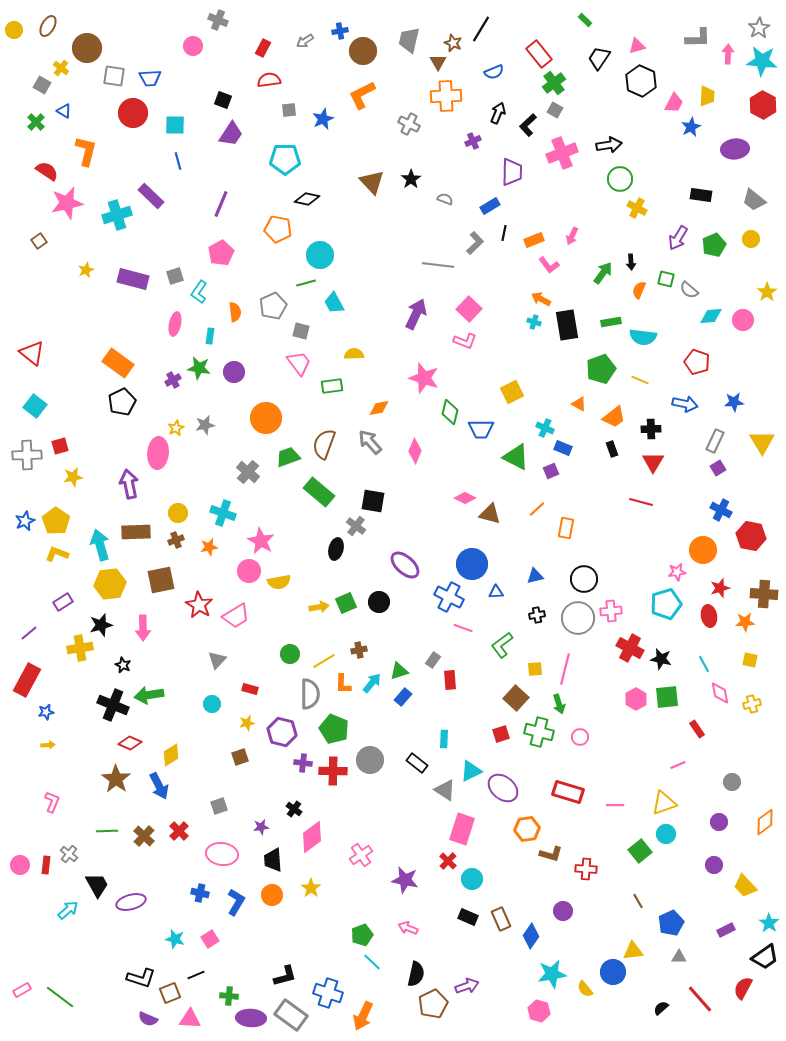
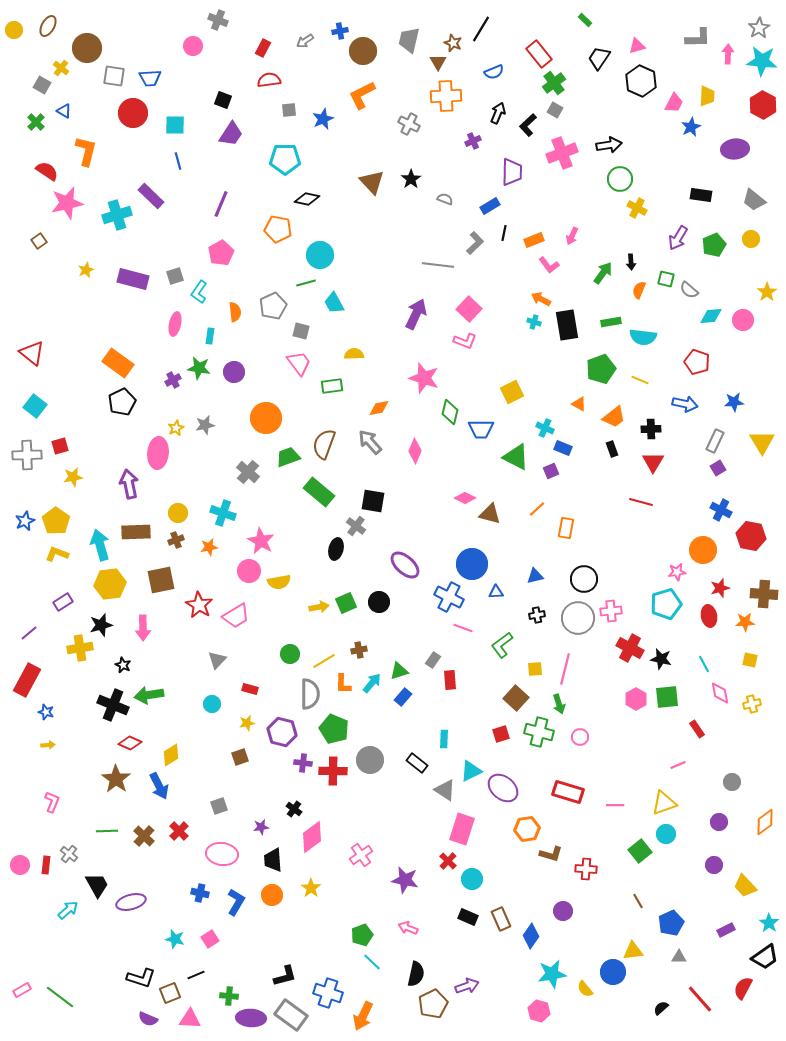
blue star at (46, 712): rotated 28 degrees clockwise
